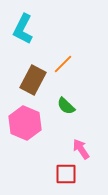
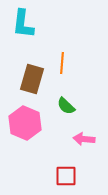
cyan L-shape: moved 5 px up; rotated 20 degrees counterclockwise
orange line: moved 1 px left, 1 px up; rotated 40 degrees counterclockwise
brown rectangle: moved 1 px left, 1 px up; rotated 12 degrees counterclockwise
pink arrow: moved 3 px right, 10 px up; rotated 50 degrees counterclockwise
red square: moved 2 px down
